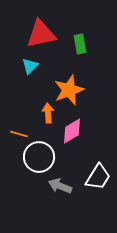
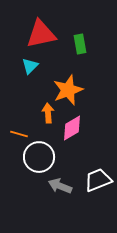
orange star: moved 1 px left
pink diamond: moved 3 px up
white trapezoid: moved 3 px down; rotated 144 degrees counterclockwise
